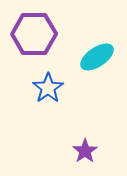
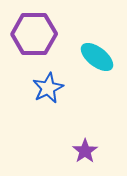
cyan ellipse: rotated 72 degrees clockwise
blue star: rotated 8 degrees clockwise
